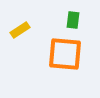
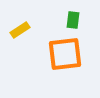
orange square: rotated 12 degrees counterclockwise
